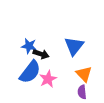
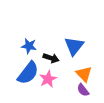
black arrow: moved 10 px right, 4 px down
blue semicircle: moved 2 px left, 1 px down
purple semicircle: moved 1 px right, 2 px up; rotated 32 degrees counterclockwise
